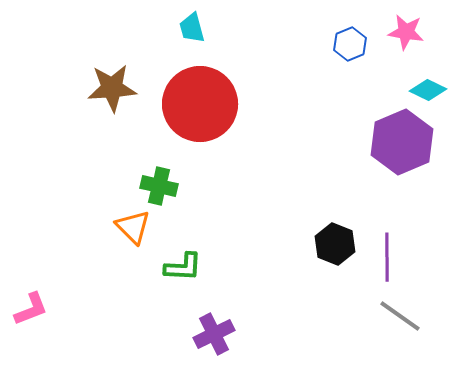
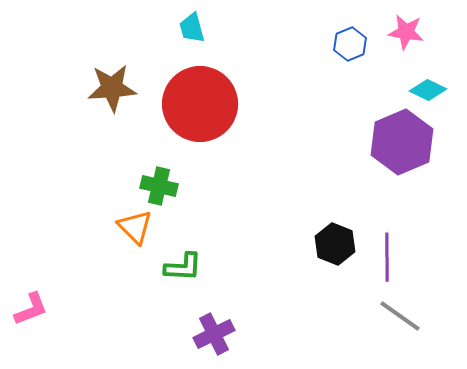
orange triangle: moved 2 px right
